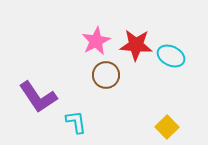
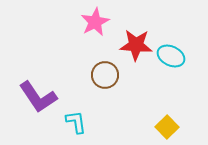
pink star: moved 1 px left, 19 px up
brown circle: moved 1 px left
